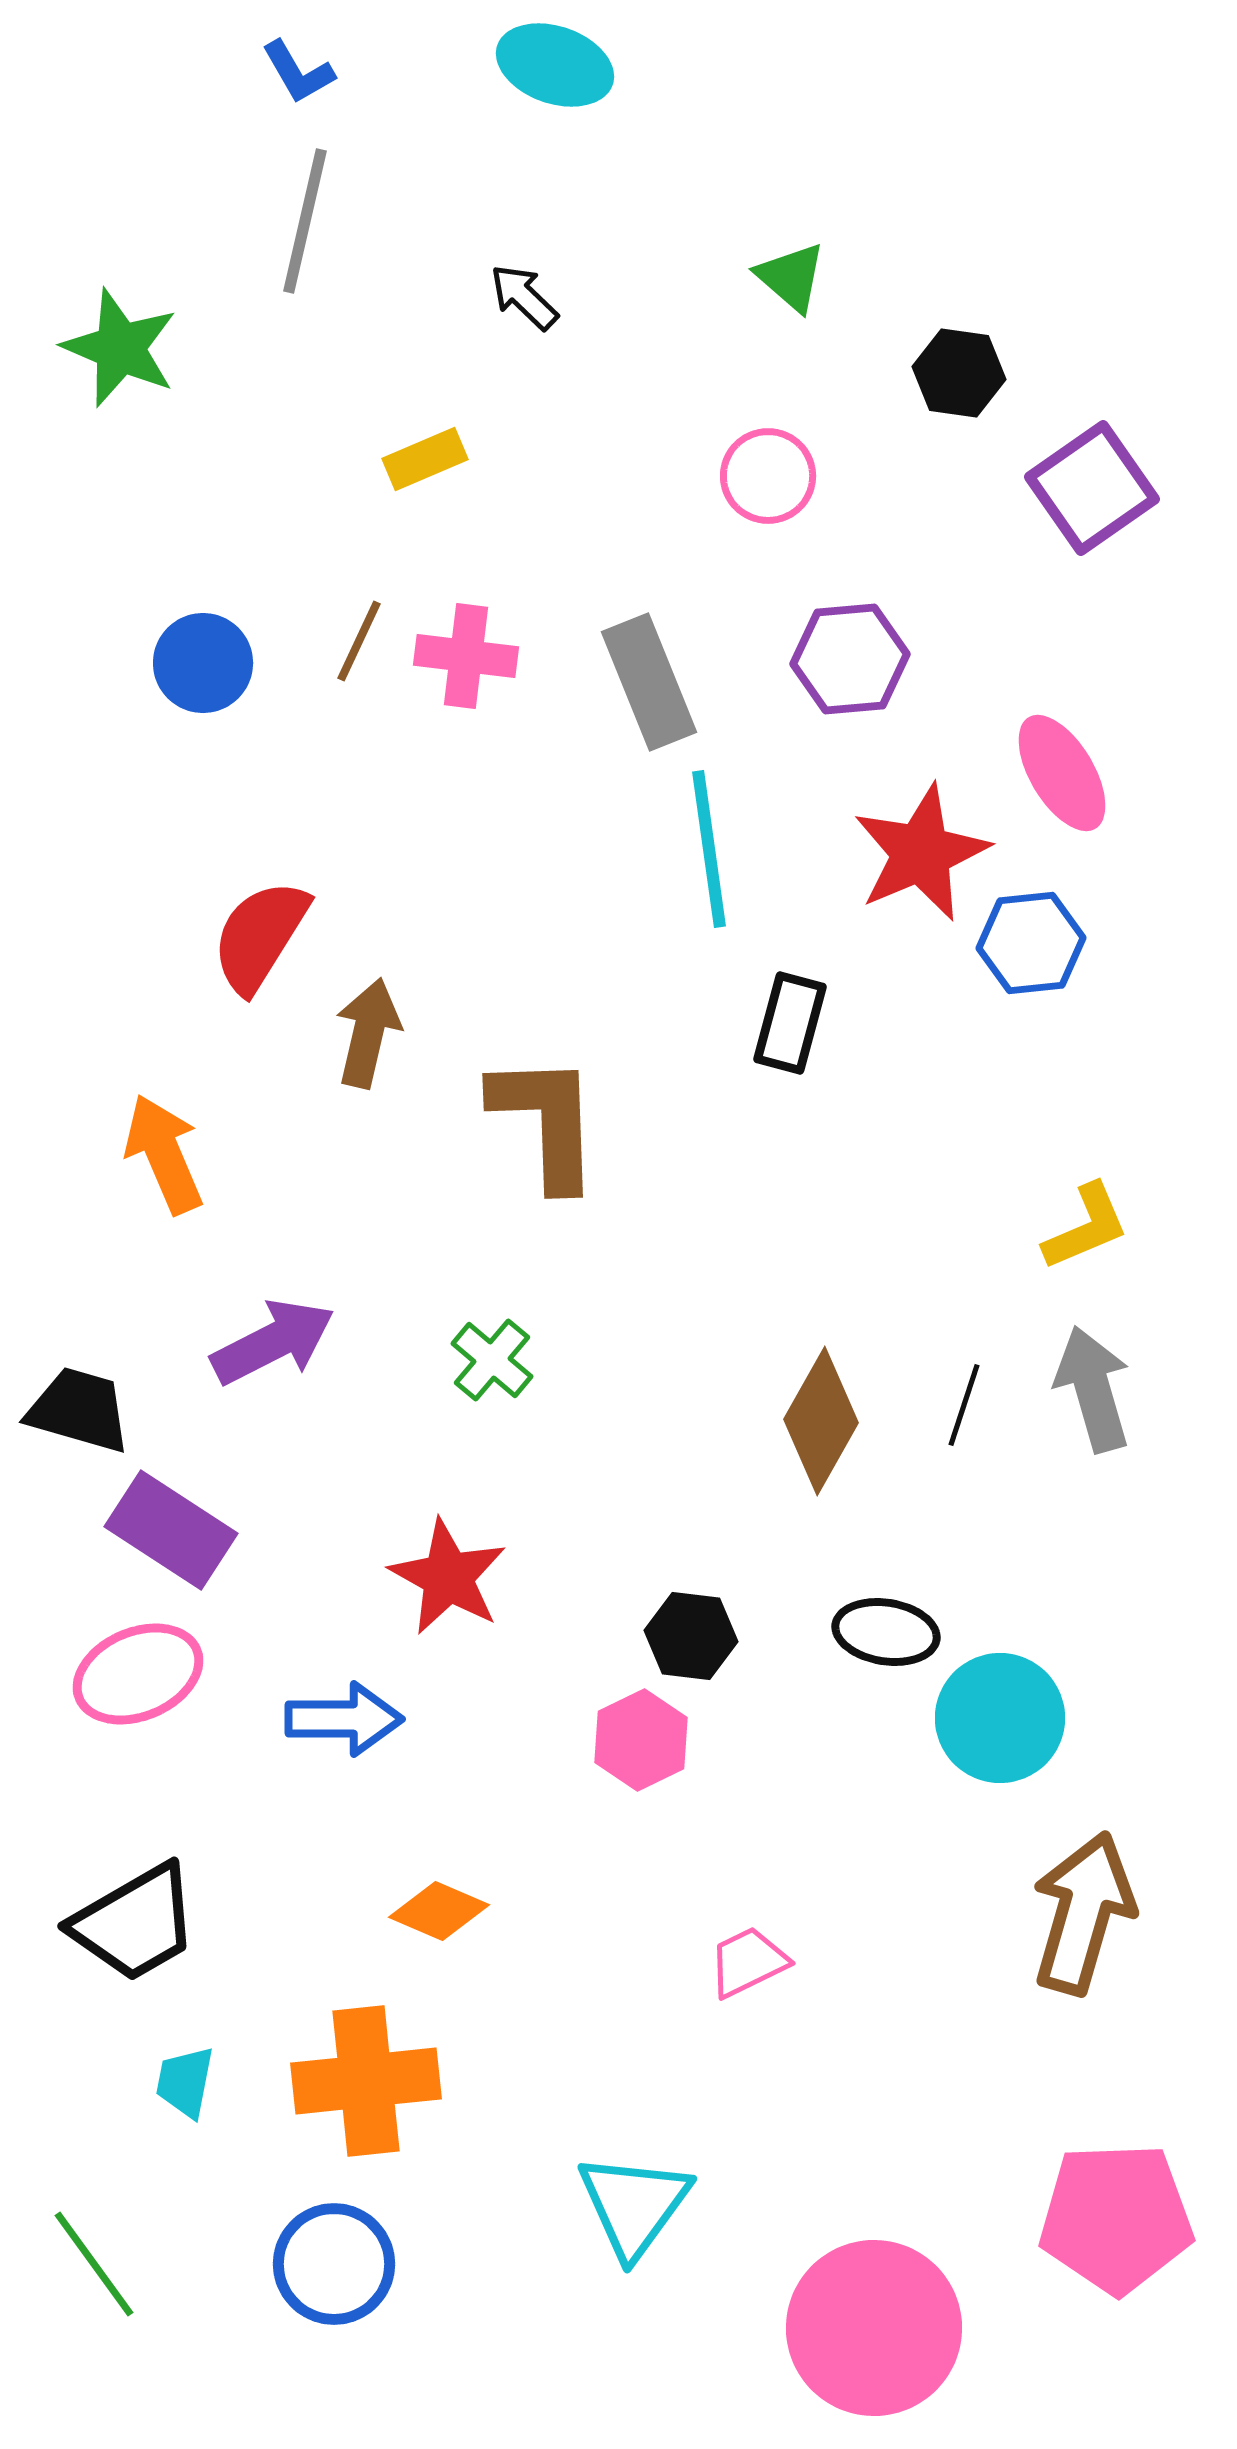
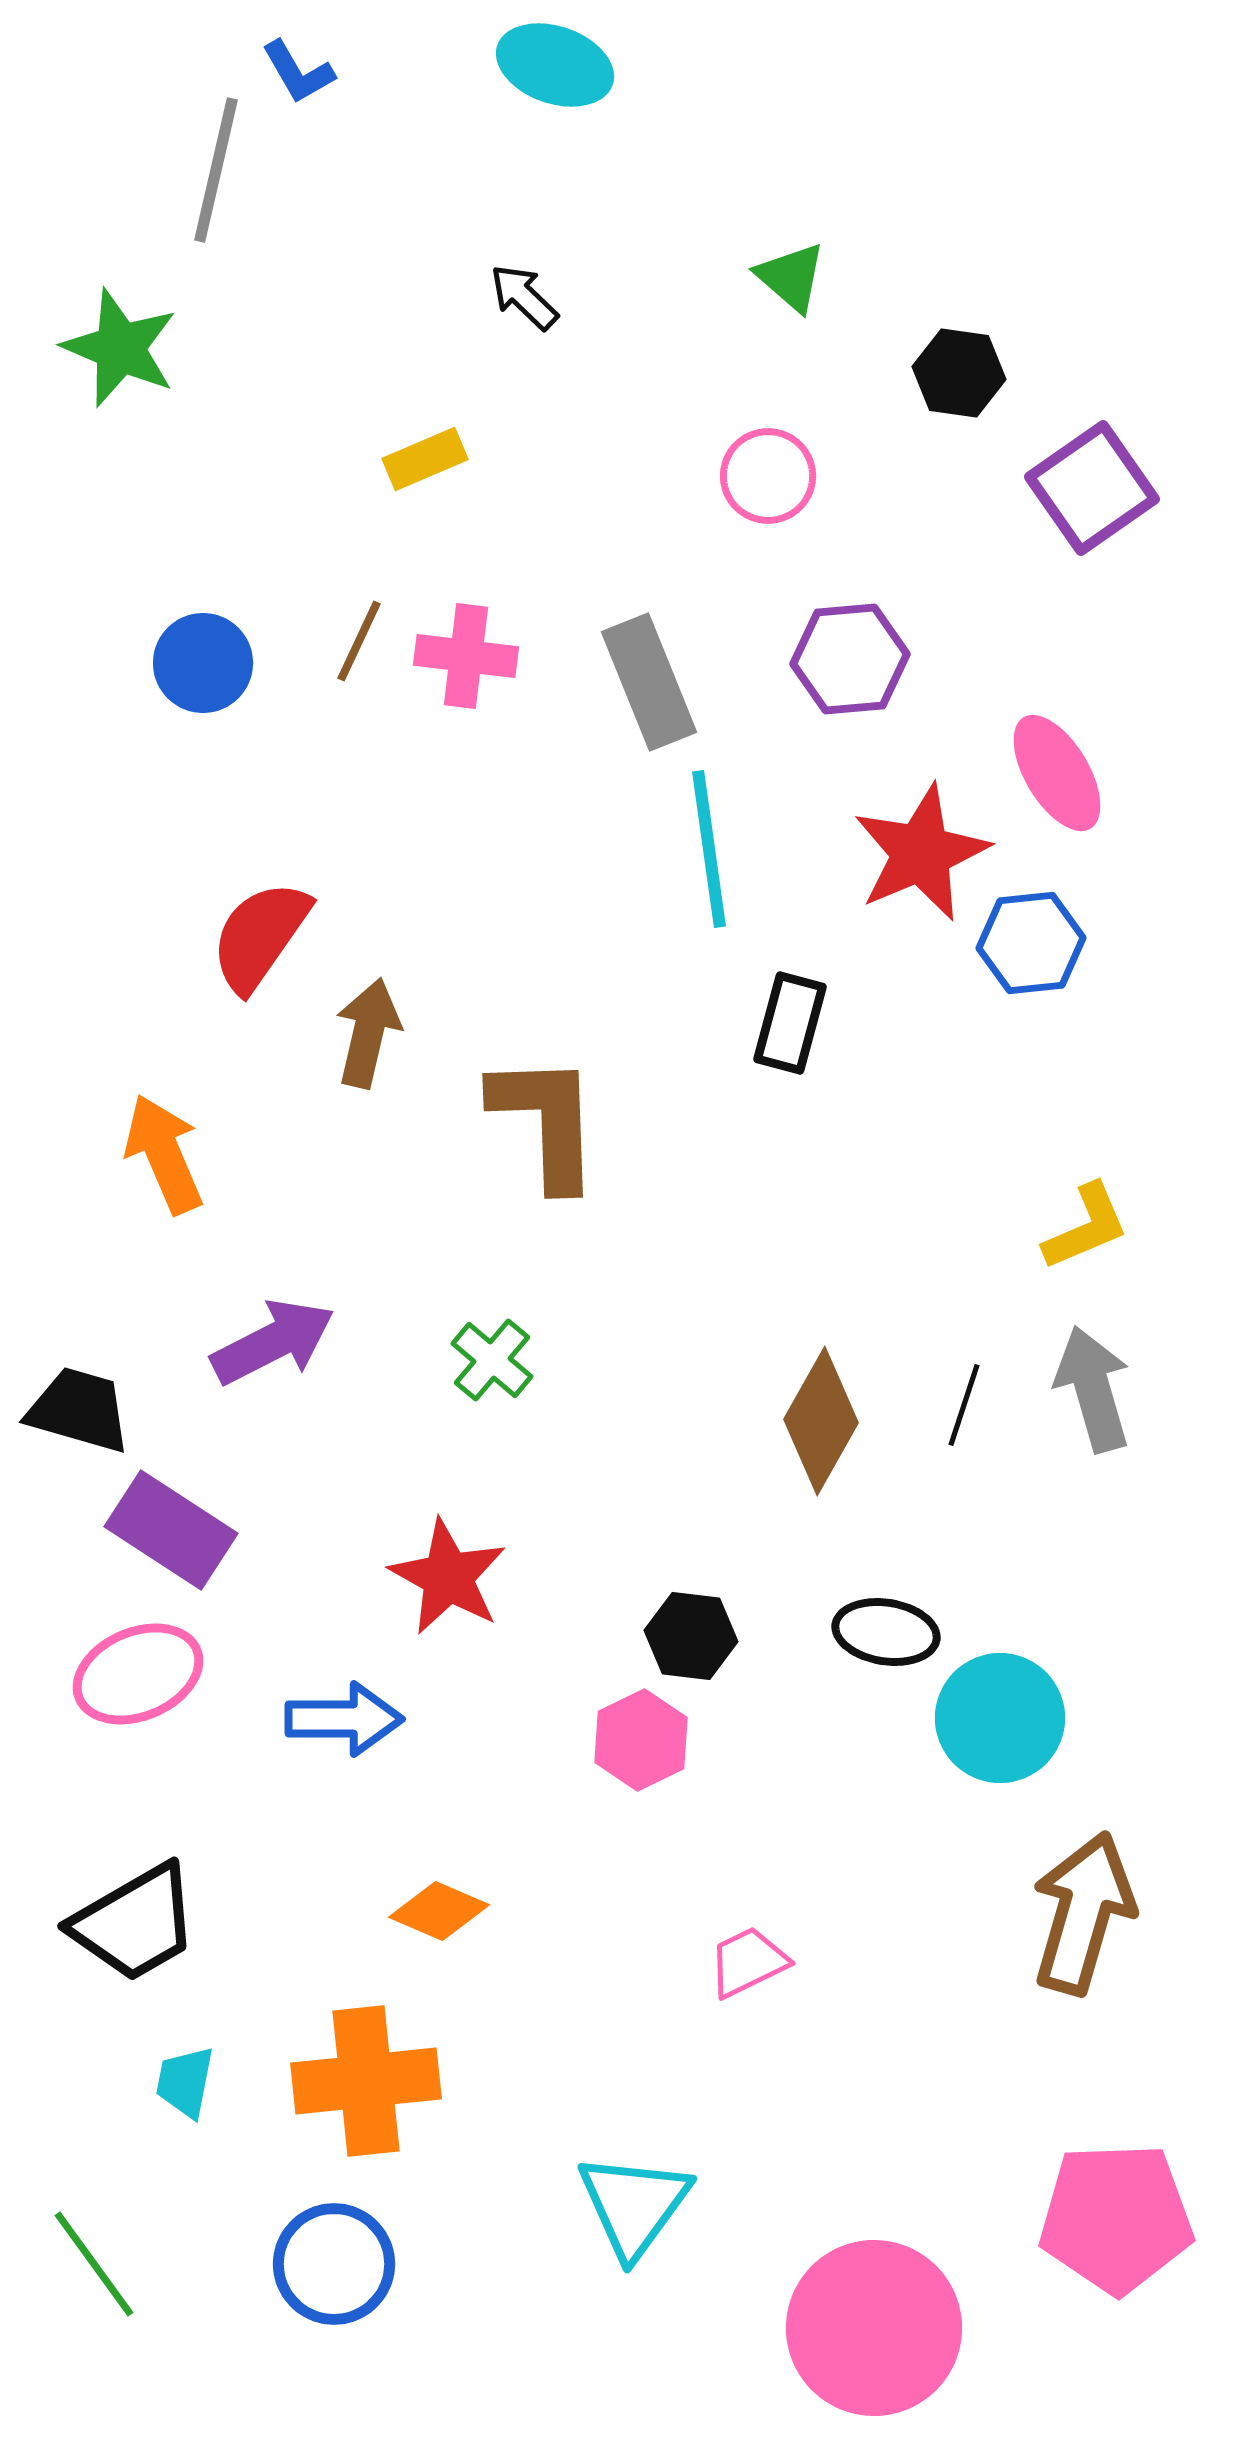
gray line at (305, 221): moved 89 px left, 51 px up
pink ellipse at (1062, 773): moved 5 px left
red semicircle at (260, 936): rotated 3 degrees clockwise
